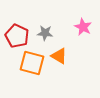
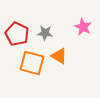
red pentagon: moved 2 px up
